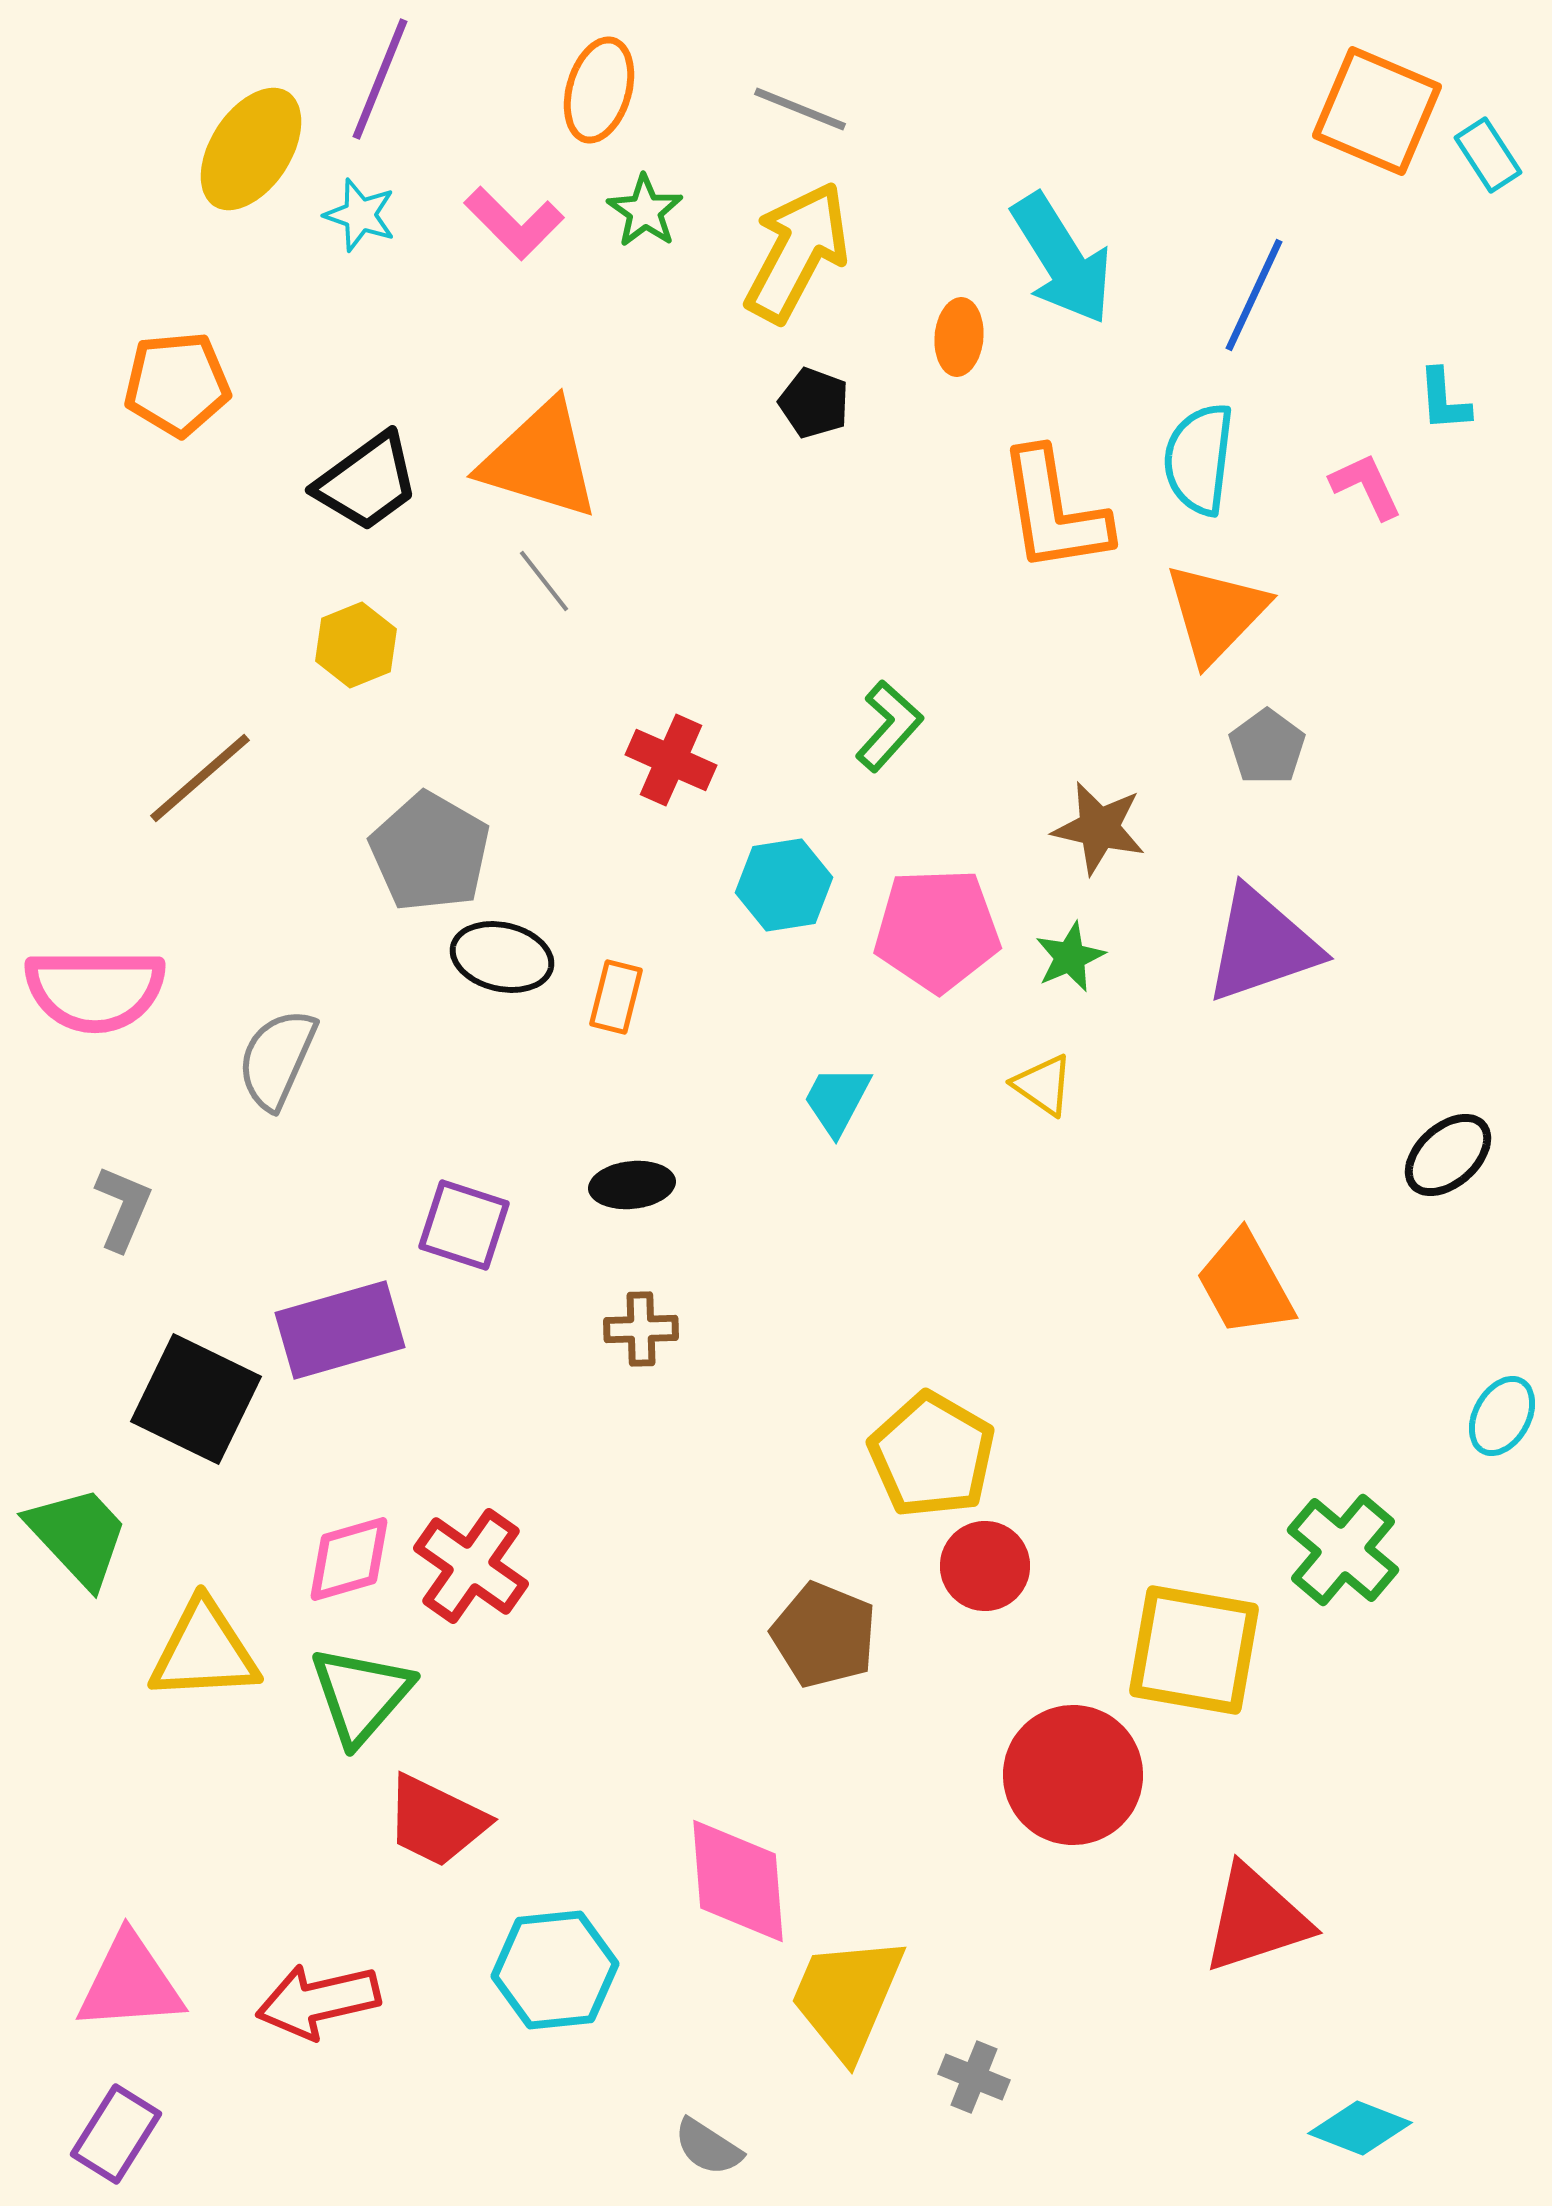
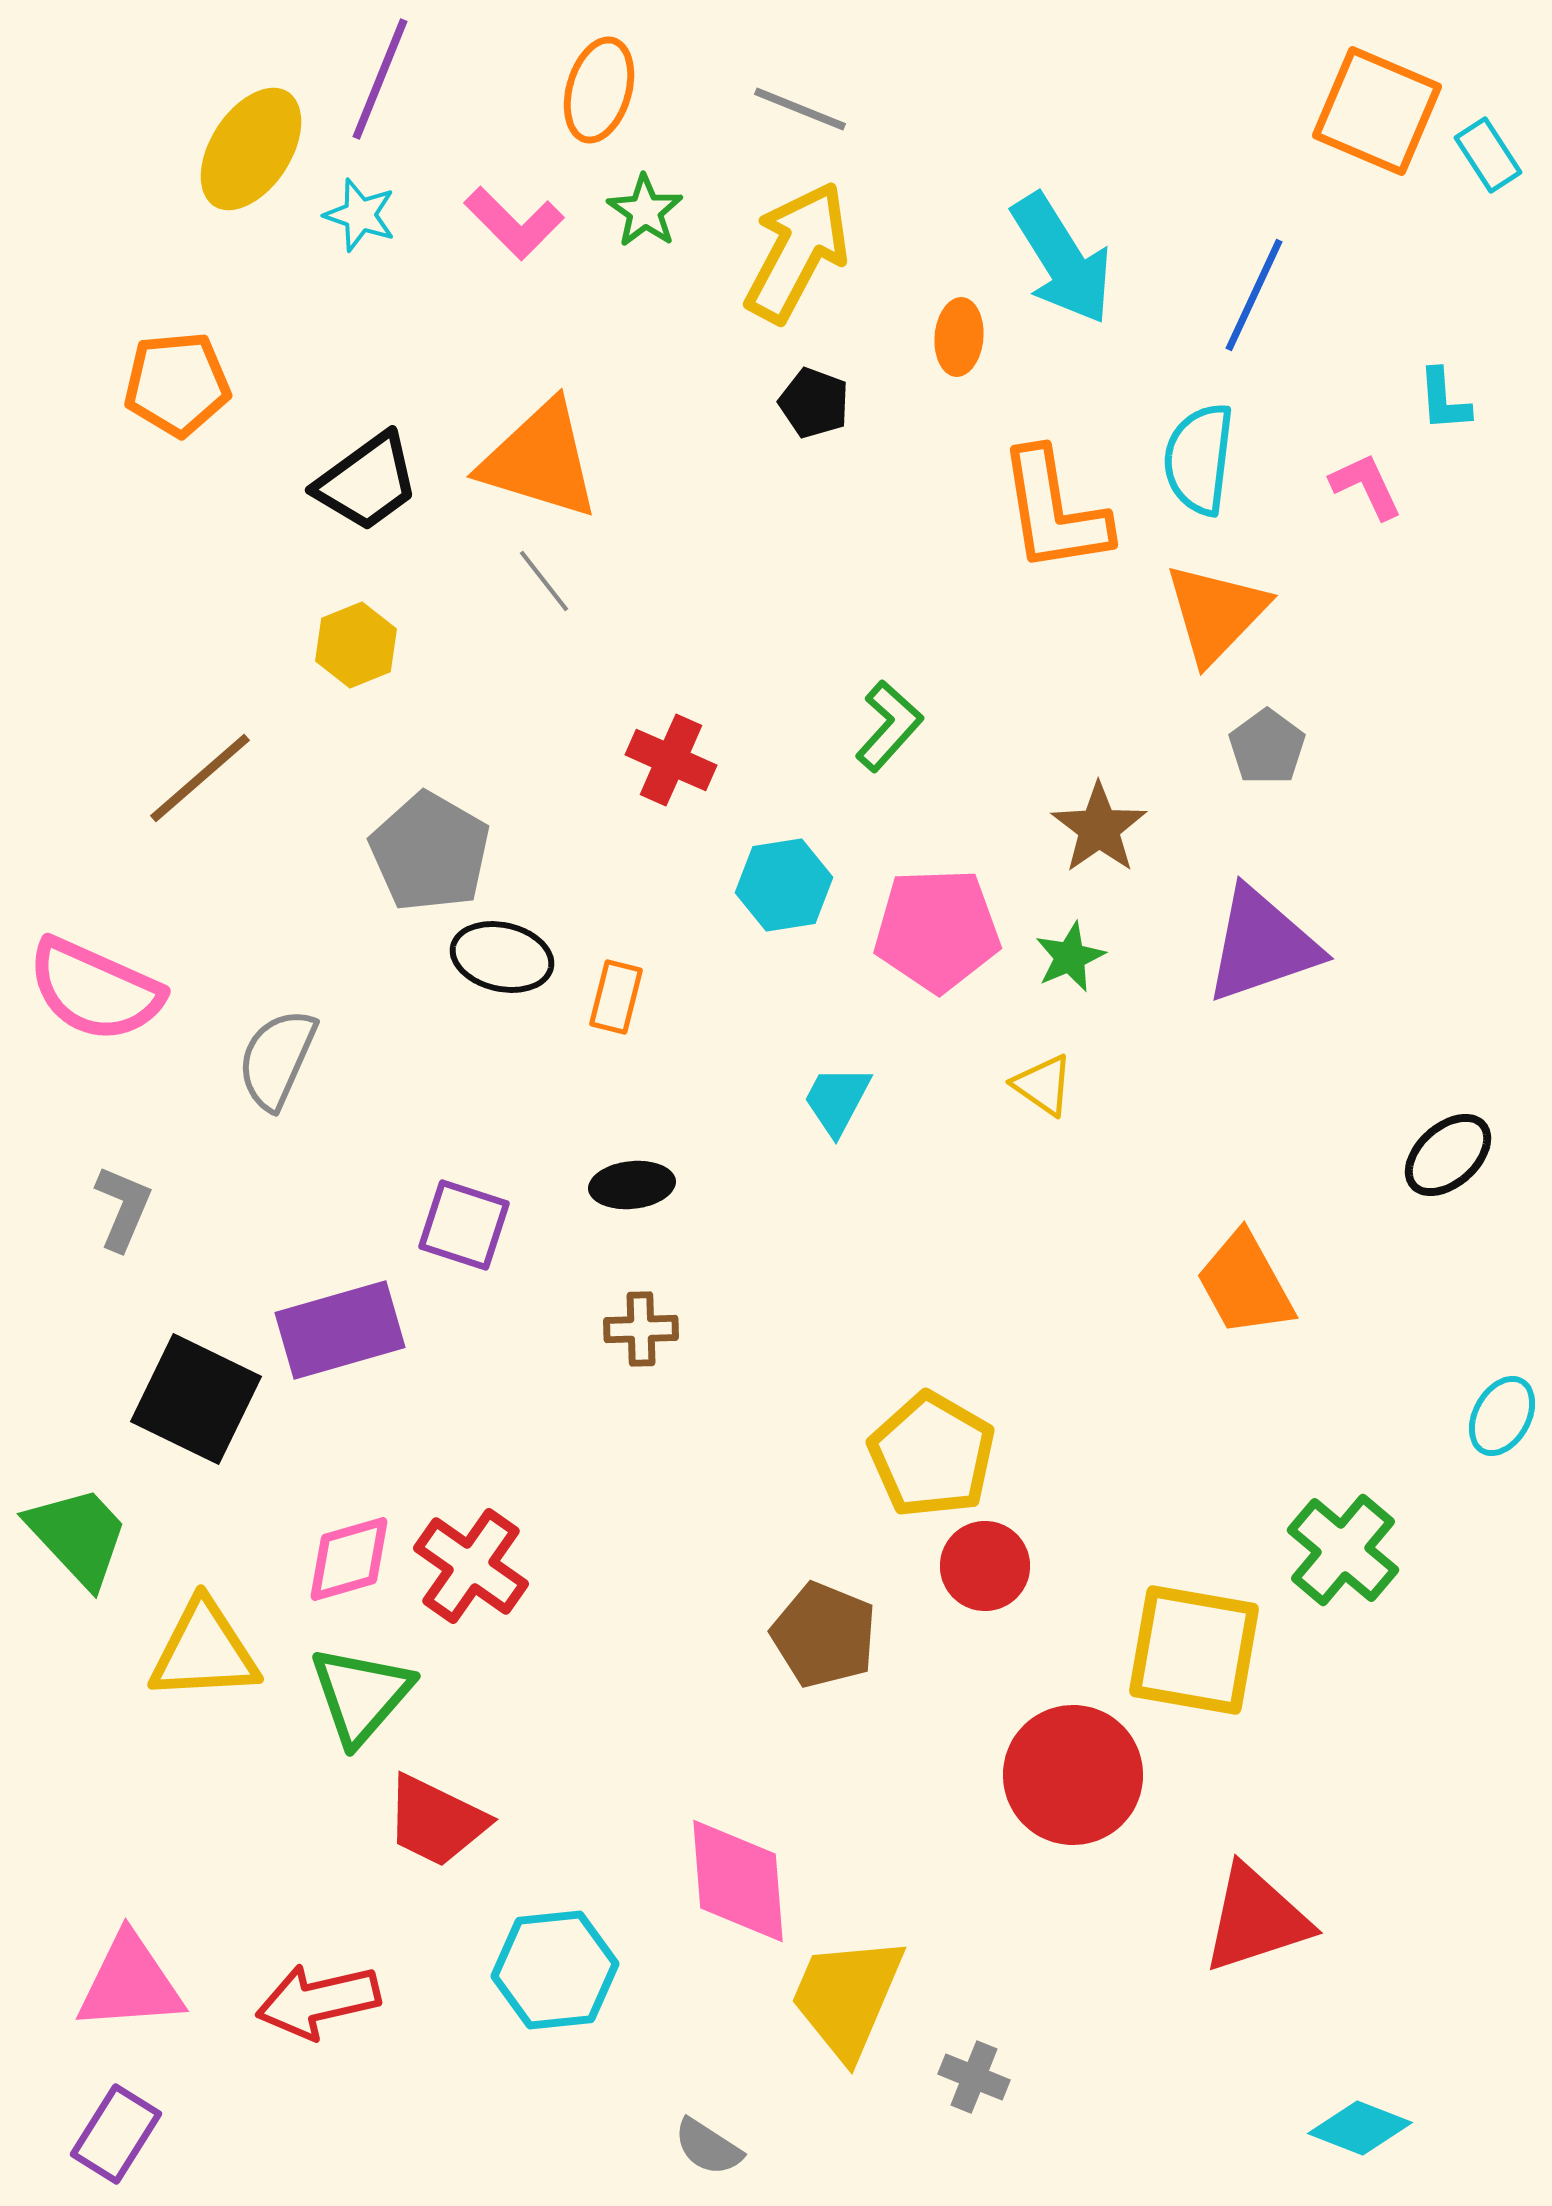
brown star at (1099, 828): rotated 24 degrees clockwise
pink semicircle at (95, 990): rotated 24 degrees clockwise
